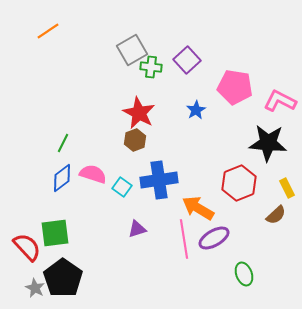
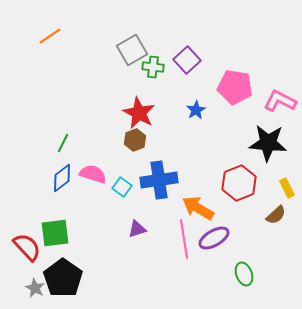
orange line: moved 2 px right, 5 px down
green cross: moved 2 px right
